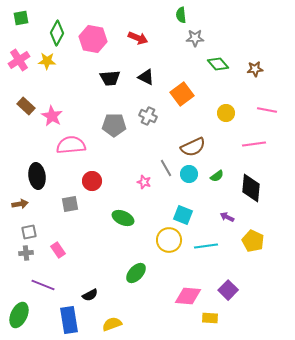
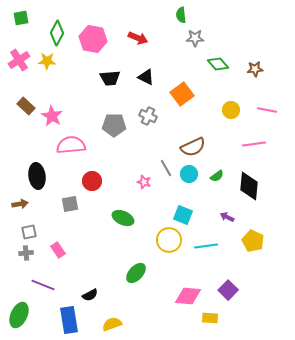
yellow circle at (226, 113): moved 5 px right, 3 px up
black diamond at (251, 188): moved 2 px left, 2 px up
